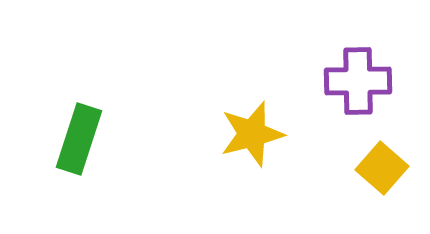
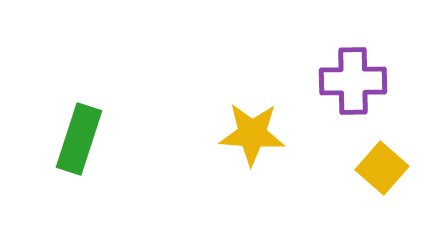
purple cross: moved 5 px left
yellow star: rotated 18 degrees clockwise
